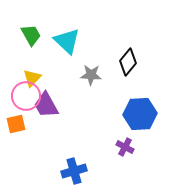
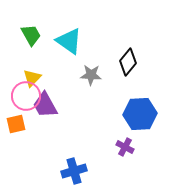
cyan triangle: moved 2 px right; rotated 8 degrees counterclockwise
purple trapezoid: moved 1 px left
